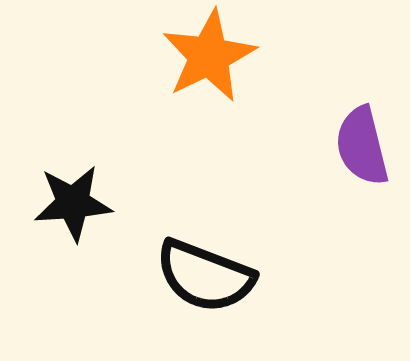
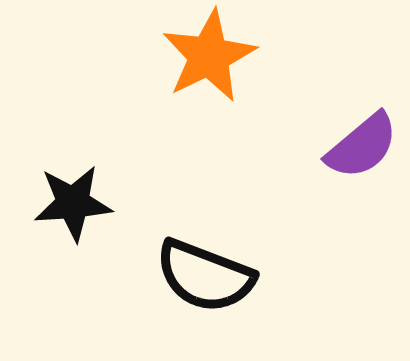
purple semicircle: rotated 116 degrees counterclockwise
